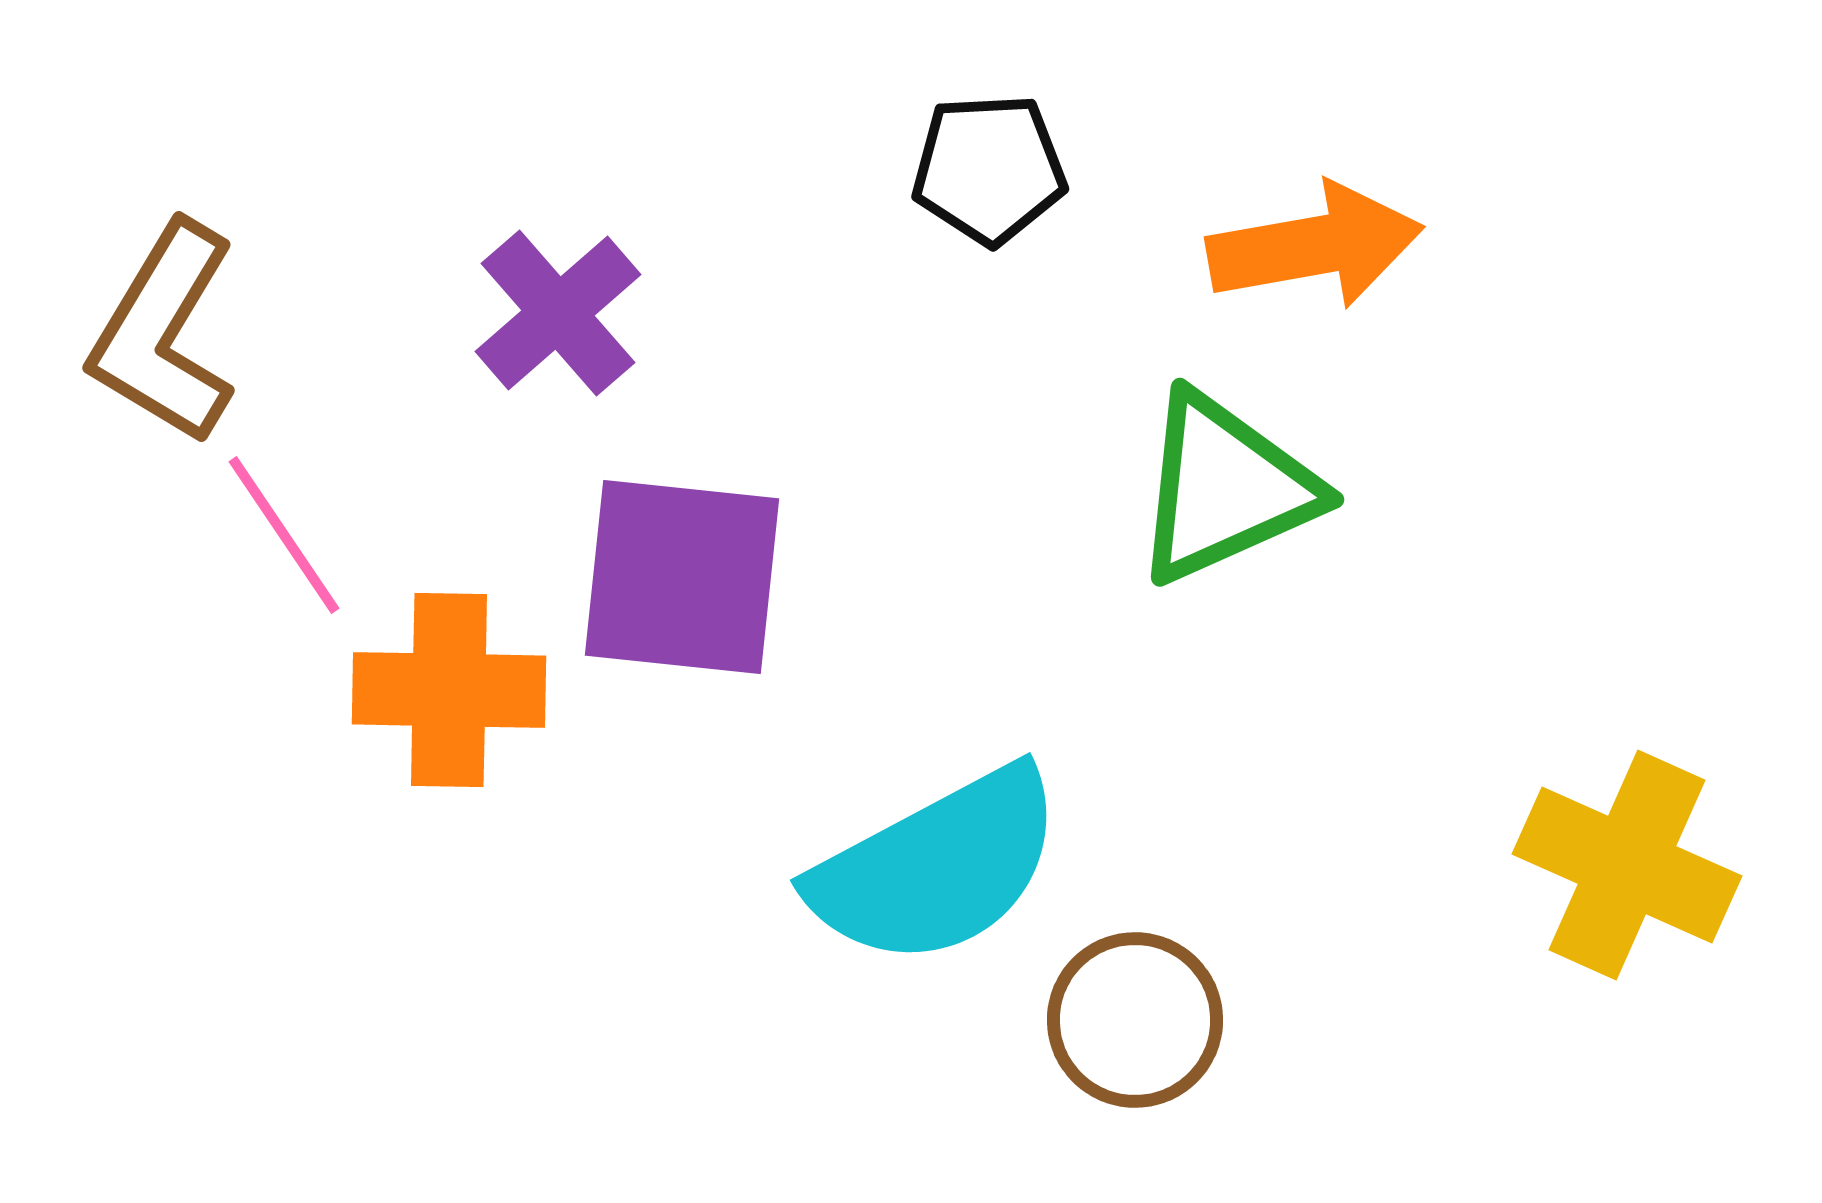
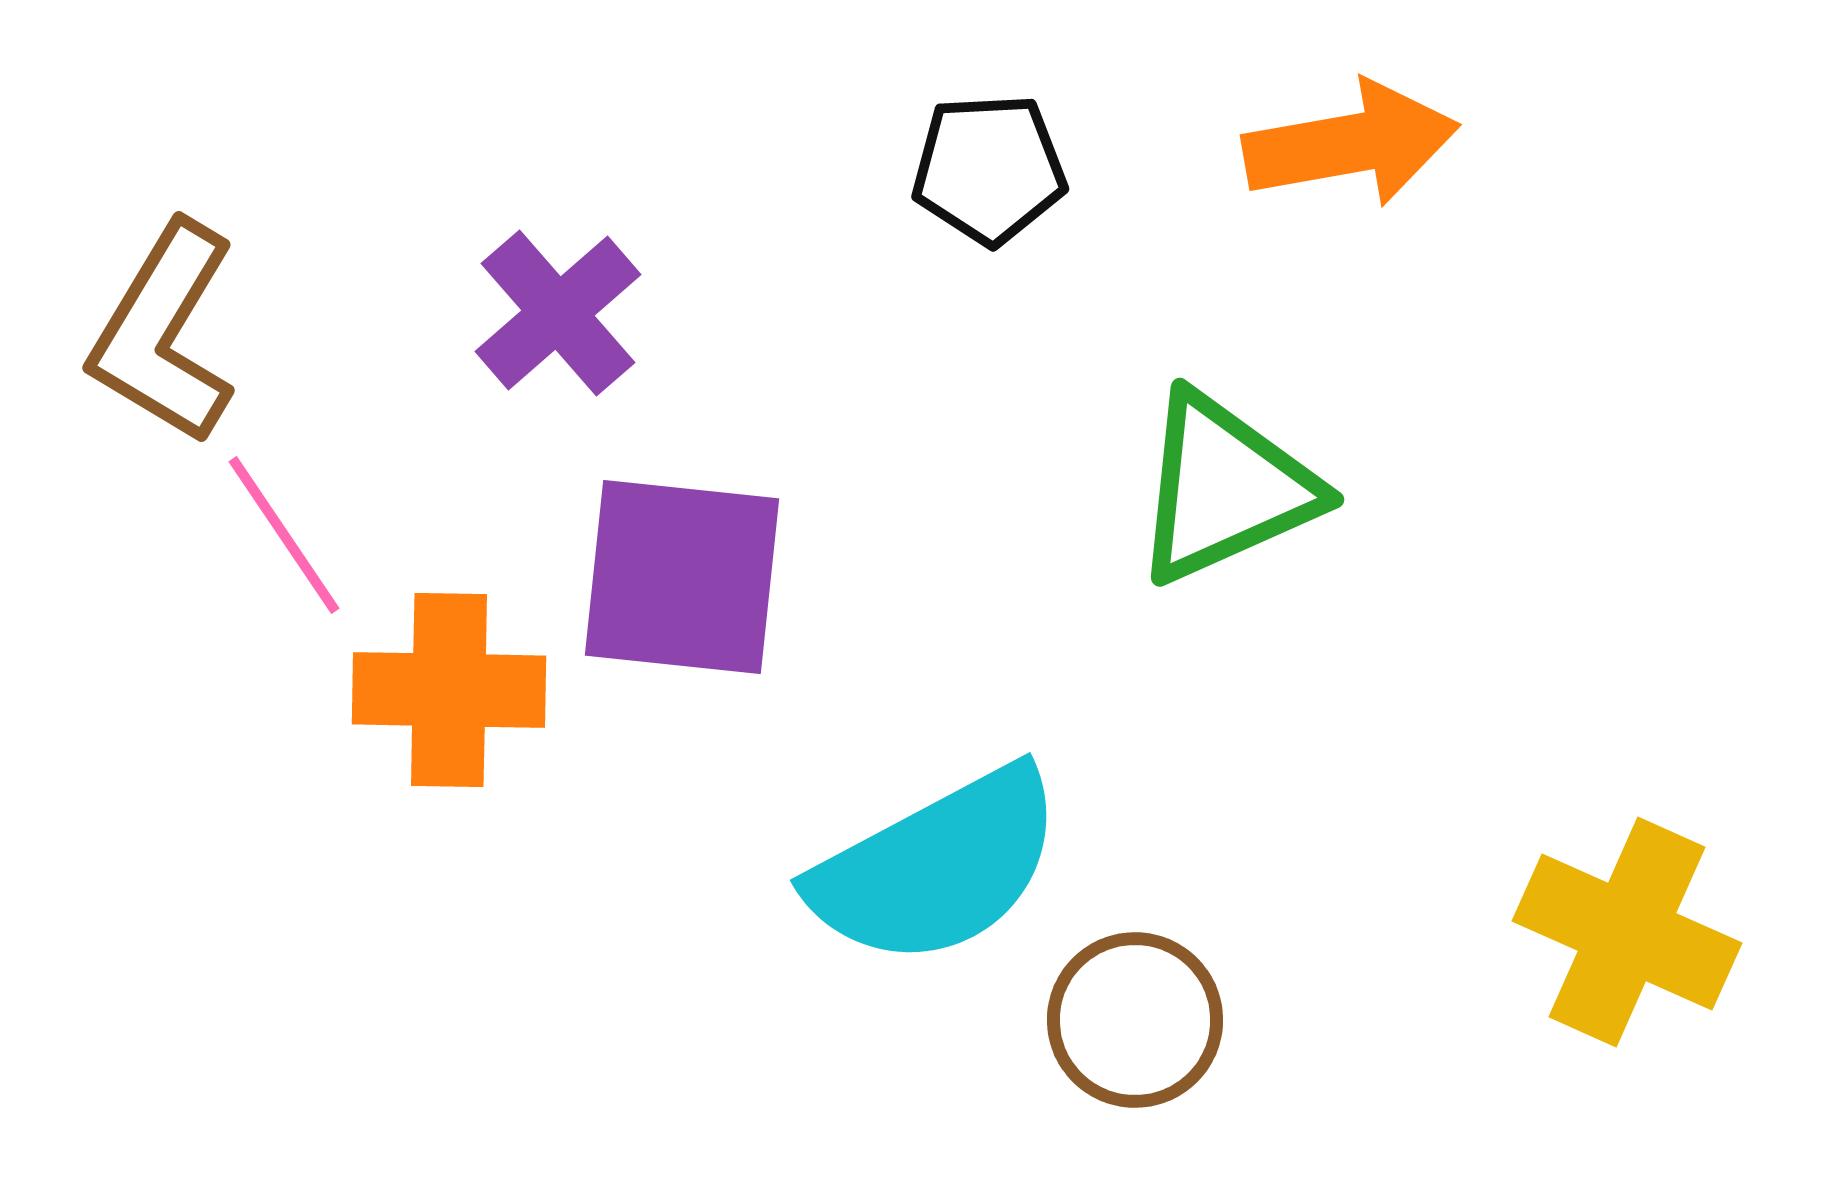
orange arrow: moved 36 px right, 102 px up
yellow cross: moved 67 px down
